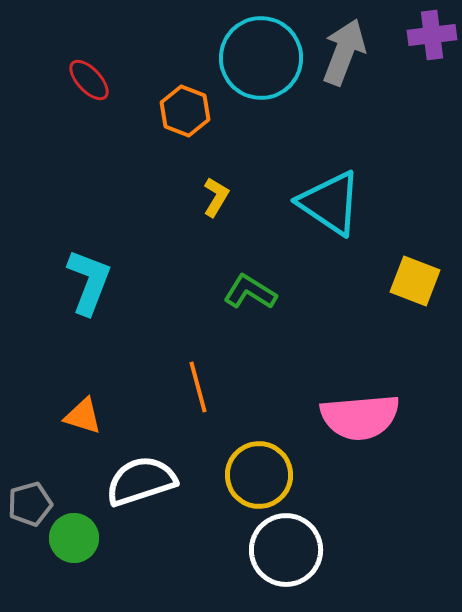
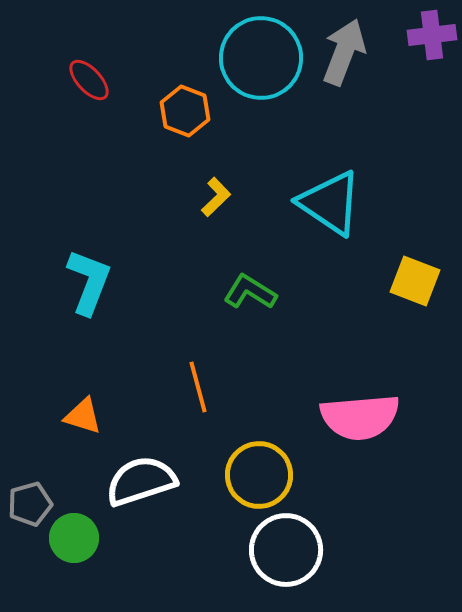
yellow L-shape: rotated 15 degrees clockwise
